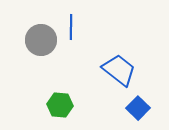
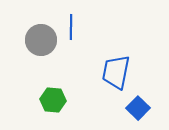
blue trapezoid: moved 3 px left, 2 px down; rotated 117 degrees counterclockwise
green hexagon: moved 7 px left, 5 px up
